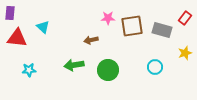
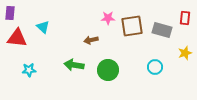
red rectangle: rotated 32 degrees counterclockwise
green arrow: rotated 18 degrees clockwise
